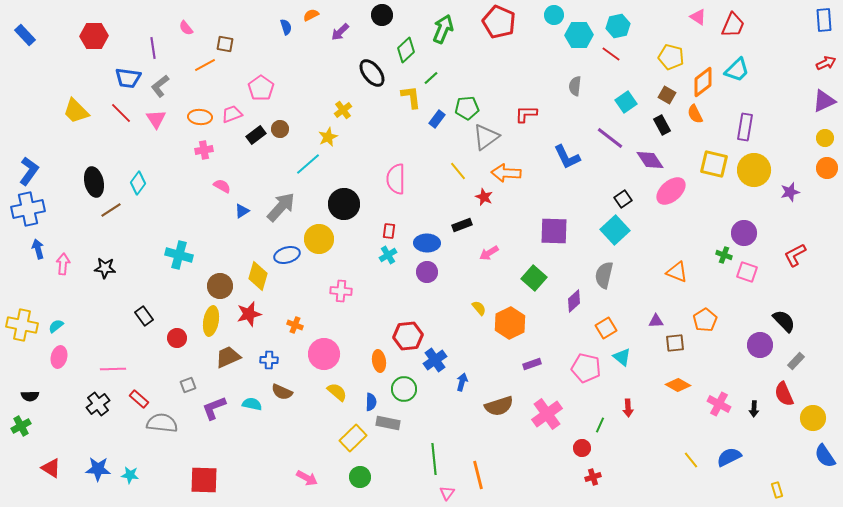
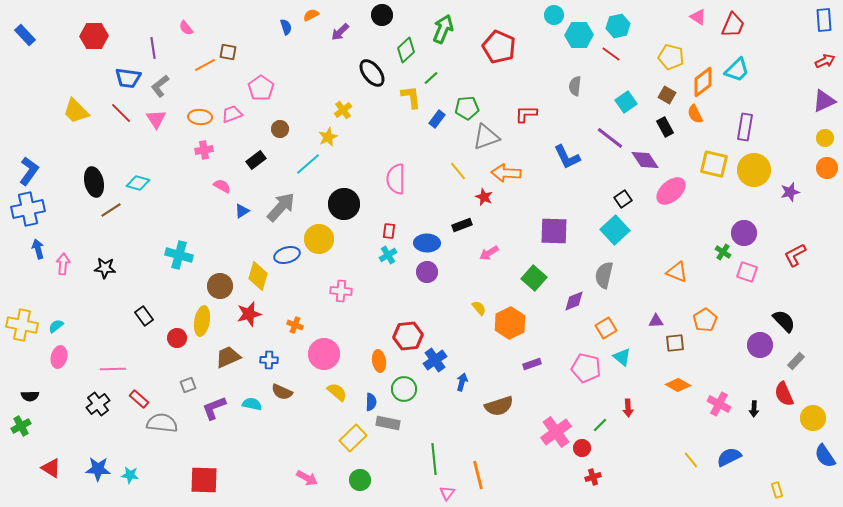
red pentagon at (499, 22): moved 25 px down
brown square at (225, 44): moved 3 px right, 8 px down
red arrow at (826, 63): moved 1 px left, 2 px up
black rectangle at (662, 125): moved 3 px right, 2 px down
black rectangle at (256, 135): moved 25 px down
gray triangle at (486, 137): rotated 16 degrees clockwise
purple diamond at (650, 160): moved 5 px left
cyan diamond at (138, 183): rotated 70 degrees clockwise
green cross at (724, 255): moved 1 px left, 3 px up; rotated 14 degrees clockwise
purple diamond at (574, 301): rotated 20 degrees clockwise
yellow ellipse at (211, 321): moved 9 px left
pink cross at (547, 414): moved 9 px right, 18 px down
green line at (600, 425): rotated 21 degrees clockwise
green circle at (360, 477): moved 3 px down
